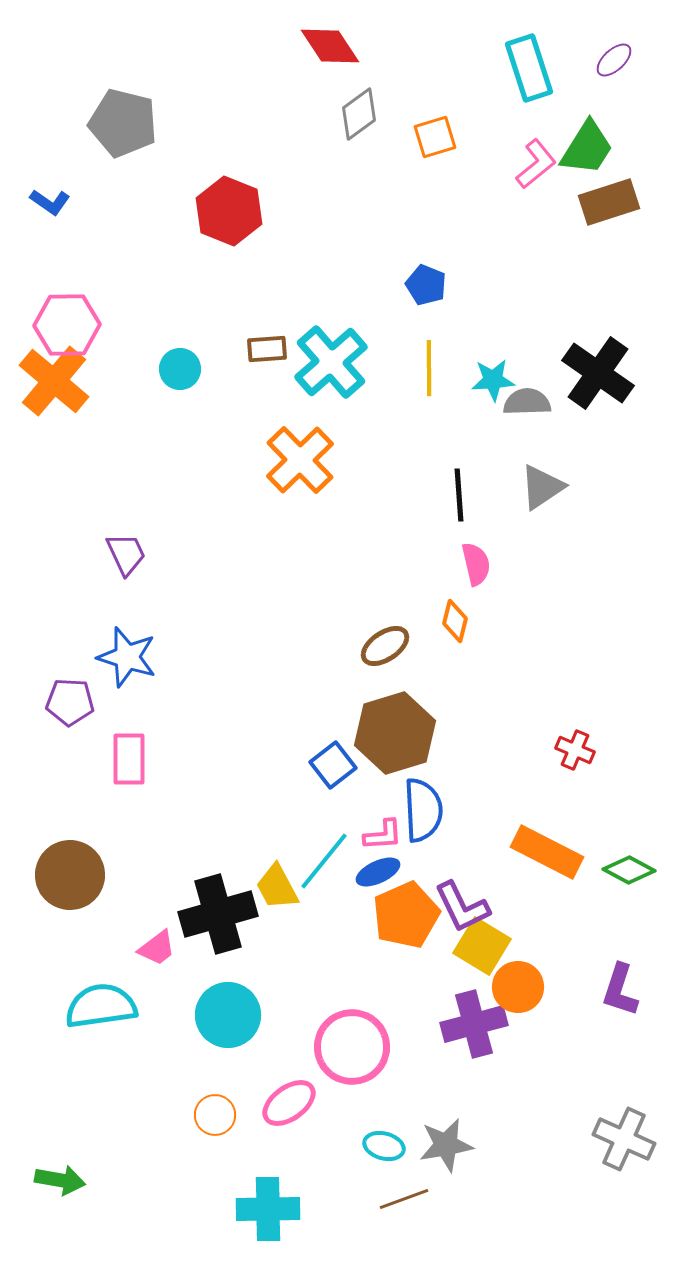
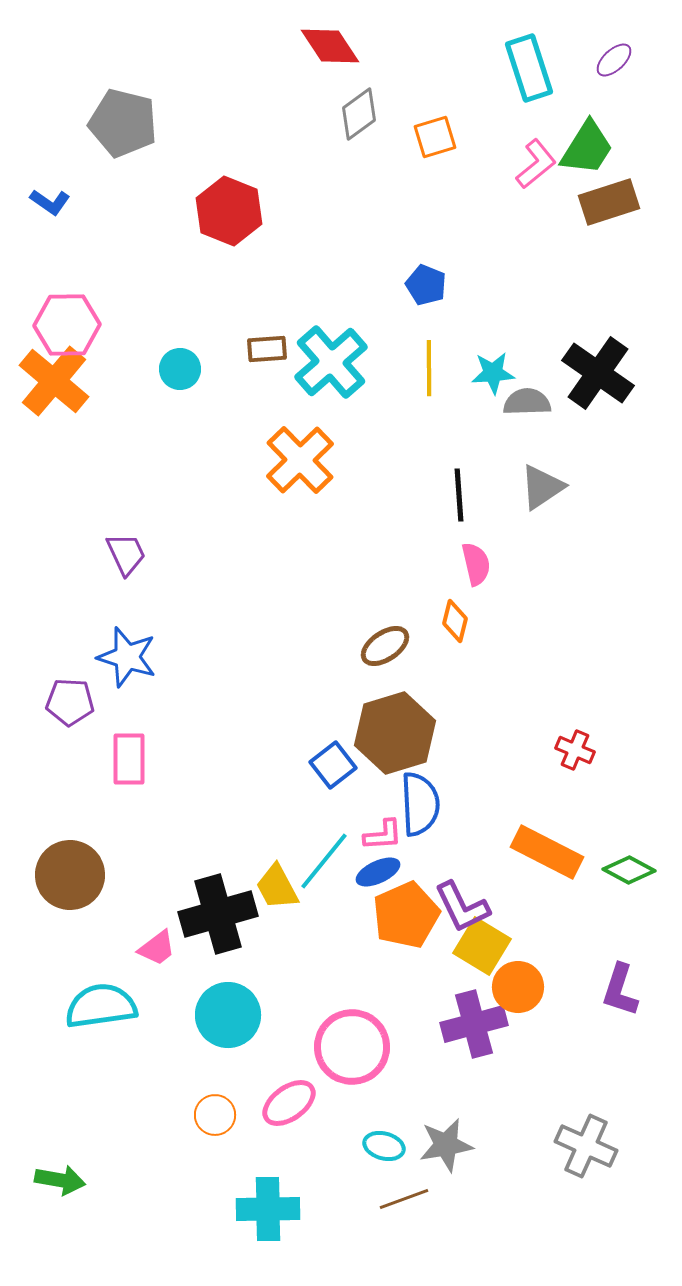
cyan star at (493, 380): moved 7 px up
blue semicircle at (423, 810): moved 3 px left, 6 px up
gray cross at (624, 1139): moved 38 px left, 7 px down
